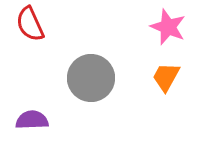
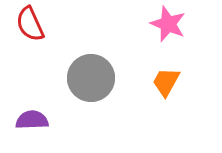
pink star: moved 3 px up
orange trapezoid: moved 5 px down
